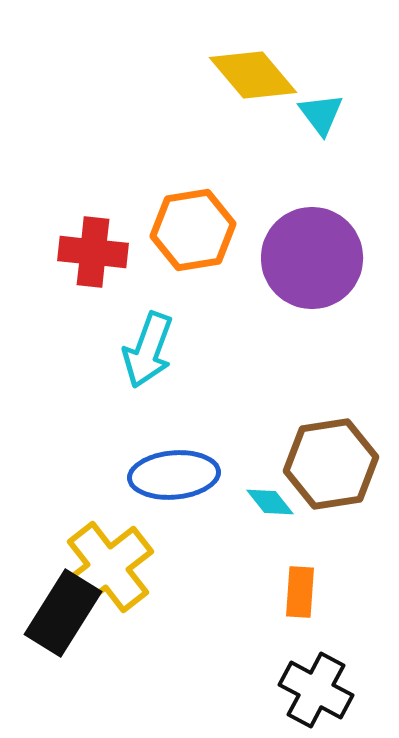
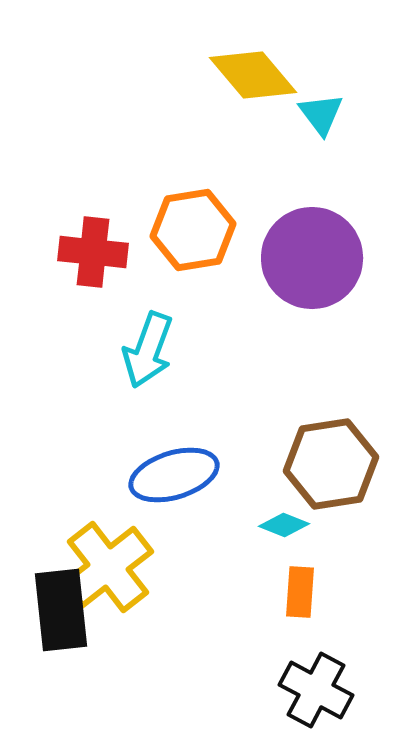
blue ellipse: rotated 12 degrees counterclockwise
cyan diamond: moved 14 px right, 23 px down; rotated 30 degrees counterclockwise
black rectangle: moved 2 px left, 3 px up; rotated 38 degrees counterclockwise
